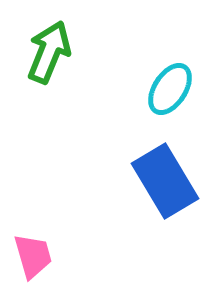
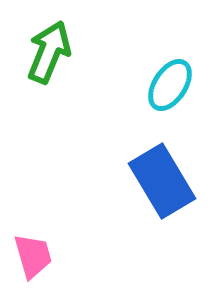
cyan ellipse: moved 4 px up
blue rectangle: moved 3 px left
